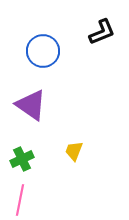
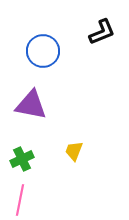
purple triangle: rotated 24 degrees counterclockwise
